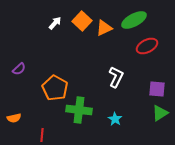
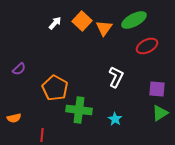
orange triangle: rotated 30 degrees counterclockwise
